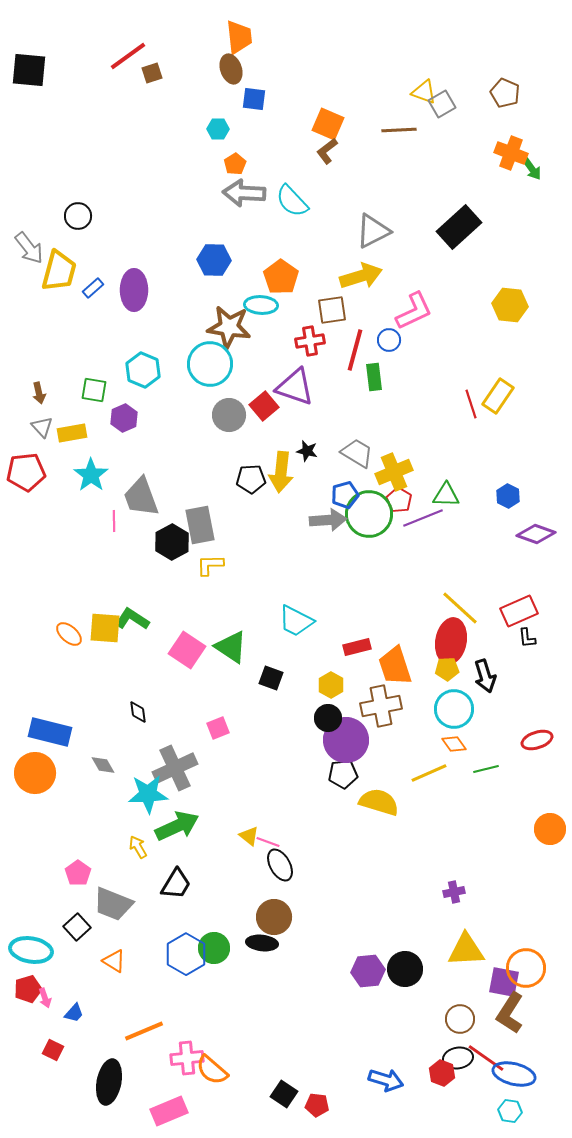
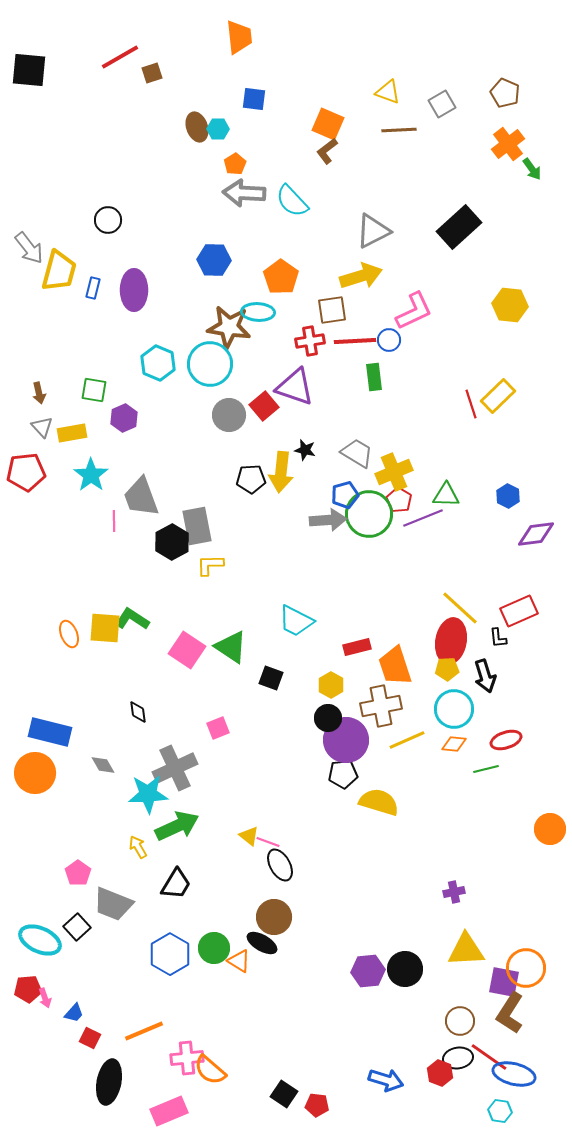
red line at (128, 56): moved 8 px left, 1 px down; rotated 6 degrees clockwise
brown ellipse at (231, 69): moved 34 px left, 58 px down
yellow triangle at (424, 92): moved 36 px left
orange cross at (511, 153): moved 3 px left, 9 px up; rotated 32 degrees clockwise
black circle at (78, 216): moved 30 px right, 4 px down
blue rectangle at (93, 288): rotated 35 degrees counterclockwise
cyan ellipse at (261, 305): moved 3 px left, 7 px down
red line at (355, 350): moved 9 px up; rotated 72 degrees clockwise
cyan hexagon at (143, 370): moved 15 px right, 7 px up
yellow rectangle at (498, 396): rotated 12 degrees clockwise
black star at (307, 451): moved 2 px left, 1 px up
gray rectangle at (200, 525): moved 3 px left, 1 px down
purple diamond at (536, 534): rotated 27 degrees counterclockwise
orange ellipse at (69, 634): rotated 28 degrees clockwise
black L-shape at (527, 638): moved 29 px left
red ellipse at (537, 740): moved 31 px left
orange diamond at (454, 744): rotated 50 degrees counterclockwise
yellow line at (429, 773): moved 22 px left, 33 px up
black ellipse at (262, 943): rotated 24 degrees clockwise
cyan ellipse at (31, 950): moved 9 px right, 10 px up; rotated 15 degrees clockwise
blue hexagon at (186, 954): moved 16 px left
orange triangle at (114, 961): moved 125 px right
red pentagon at (28, 989): rotated 12 degrees clockwise
brown circle at (460, 1019): moved 2 px down
red square at (53, 1050): moved 37 px right, 12 px up
red line at (486, 1058): moved 3 px right, 1 px up
orange semicircle at (212, 1070): moved 2 px left
red hexagon at (442, 1073): moved 2 px left
cyan hexagon at (510, 1111): moved 10 px left
